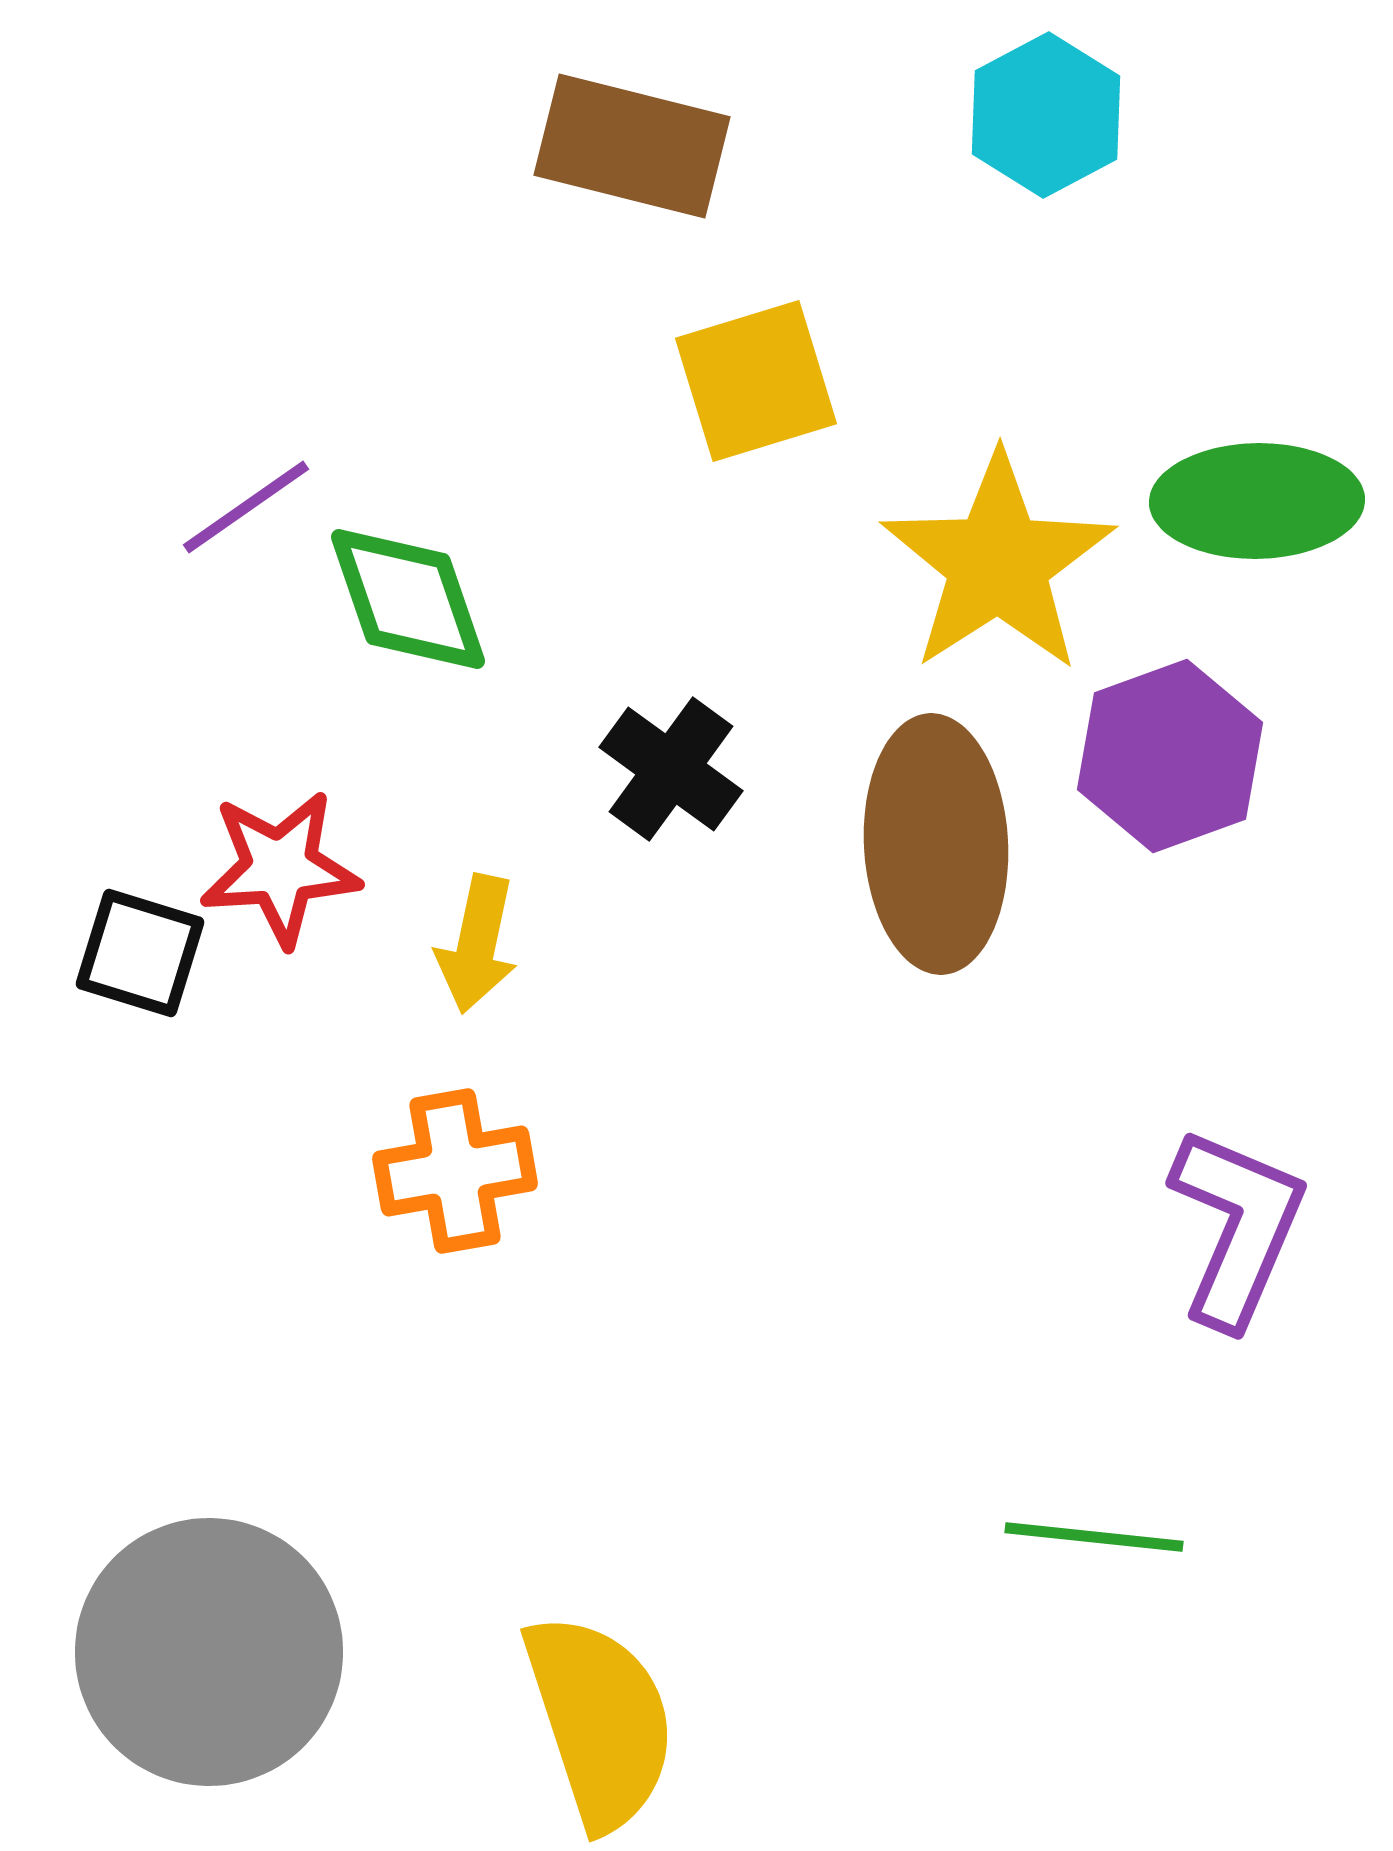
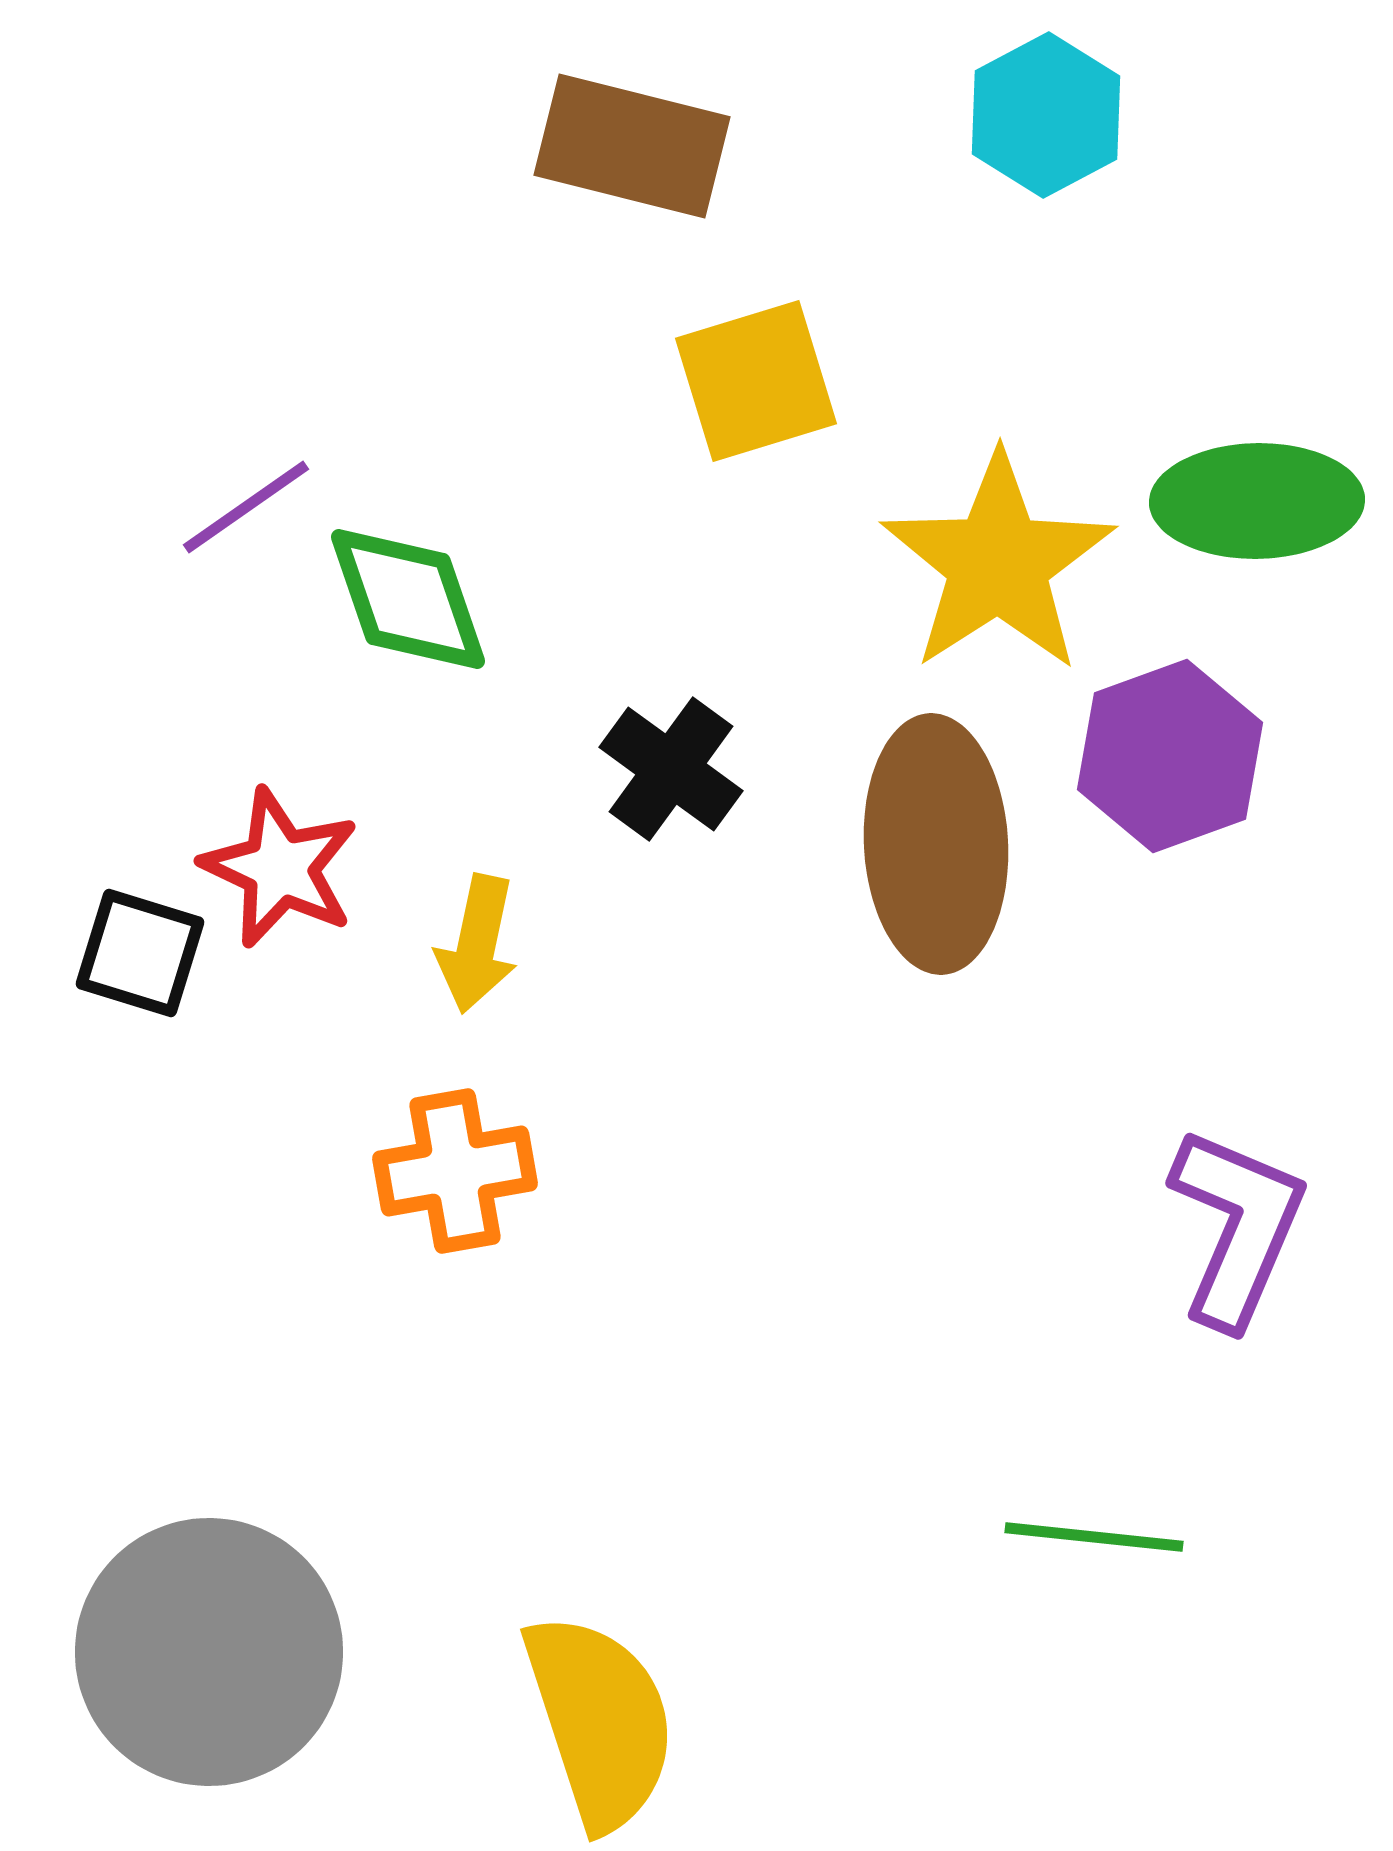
red star: rotated 29 degrees clockwise
